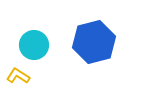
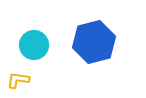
yellow L-shape: moved 4 px down; rotated 25 degrees counterclockwise
